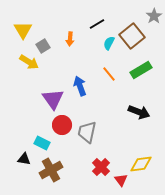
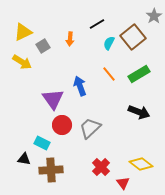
yellow triangle: moved 2 px down; rotated 36 degrees clockwise
brown square: moved 1 px right, 1 px down
yellow arrow: moved 7 px left
green rectangle: moved 2 px left, 4 px down
gray trapezoid: moved 3 px right, 4 px up; rotated 35 degrees clockwise
yellow diamond: rotated 45 degrees clockwise
brown cross: rotated 25 degrees clockwise
red triangle: moved 2 px right, 3 px down
